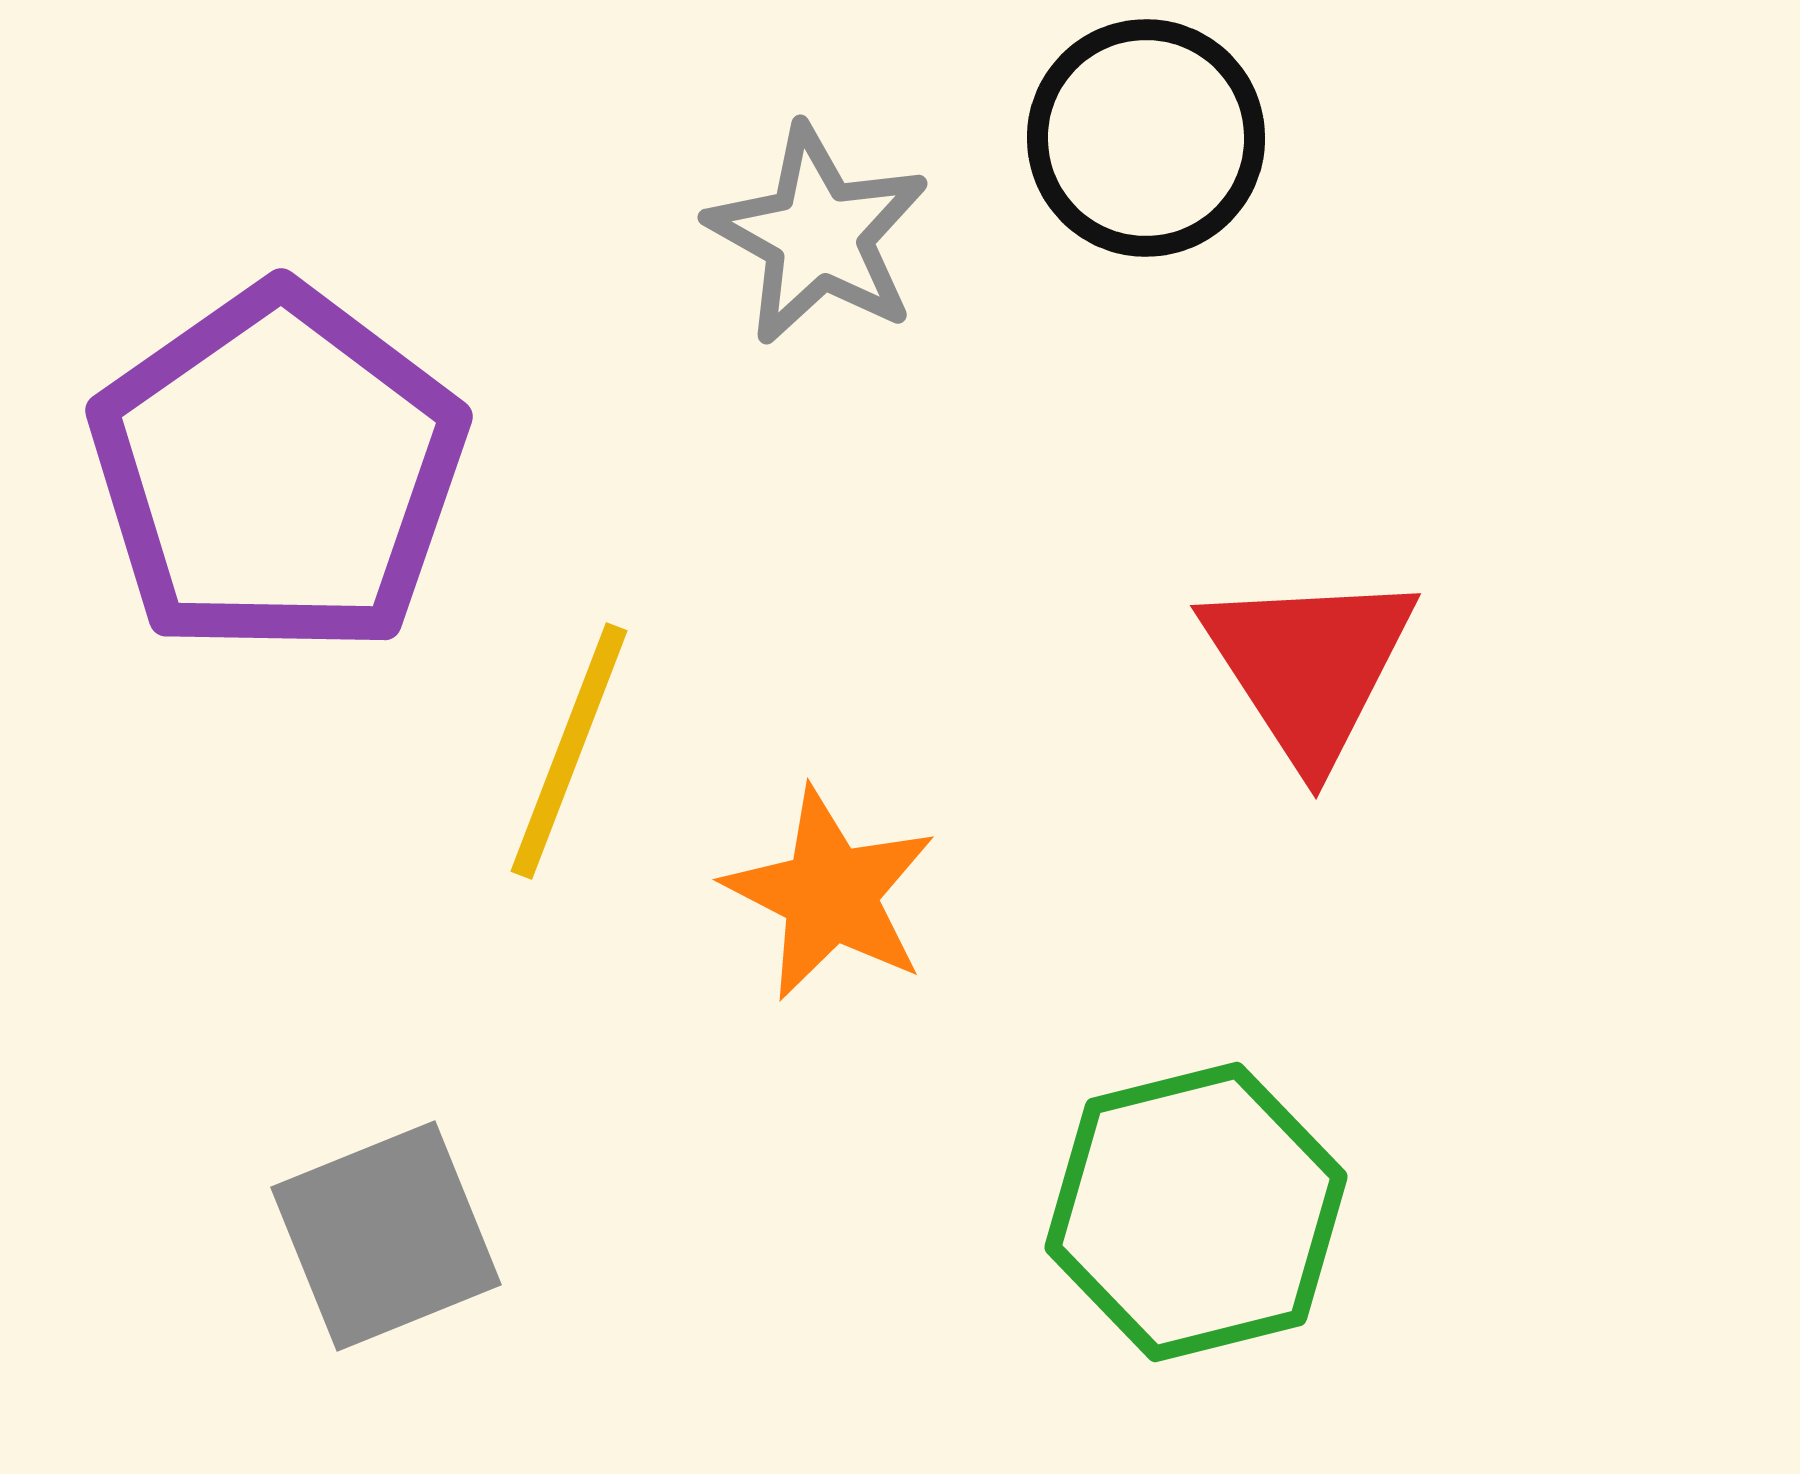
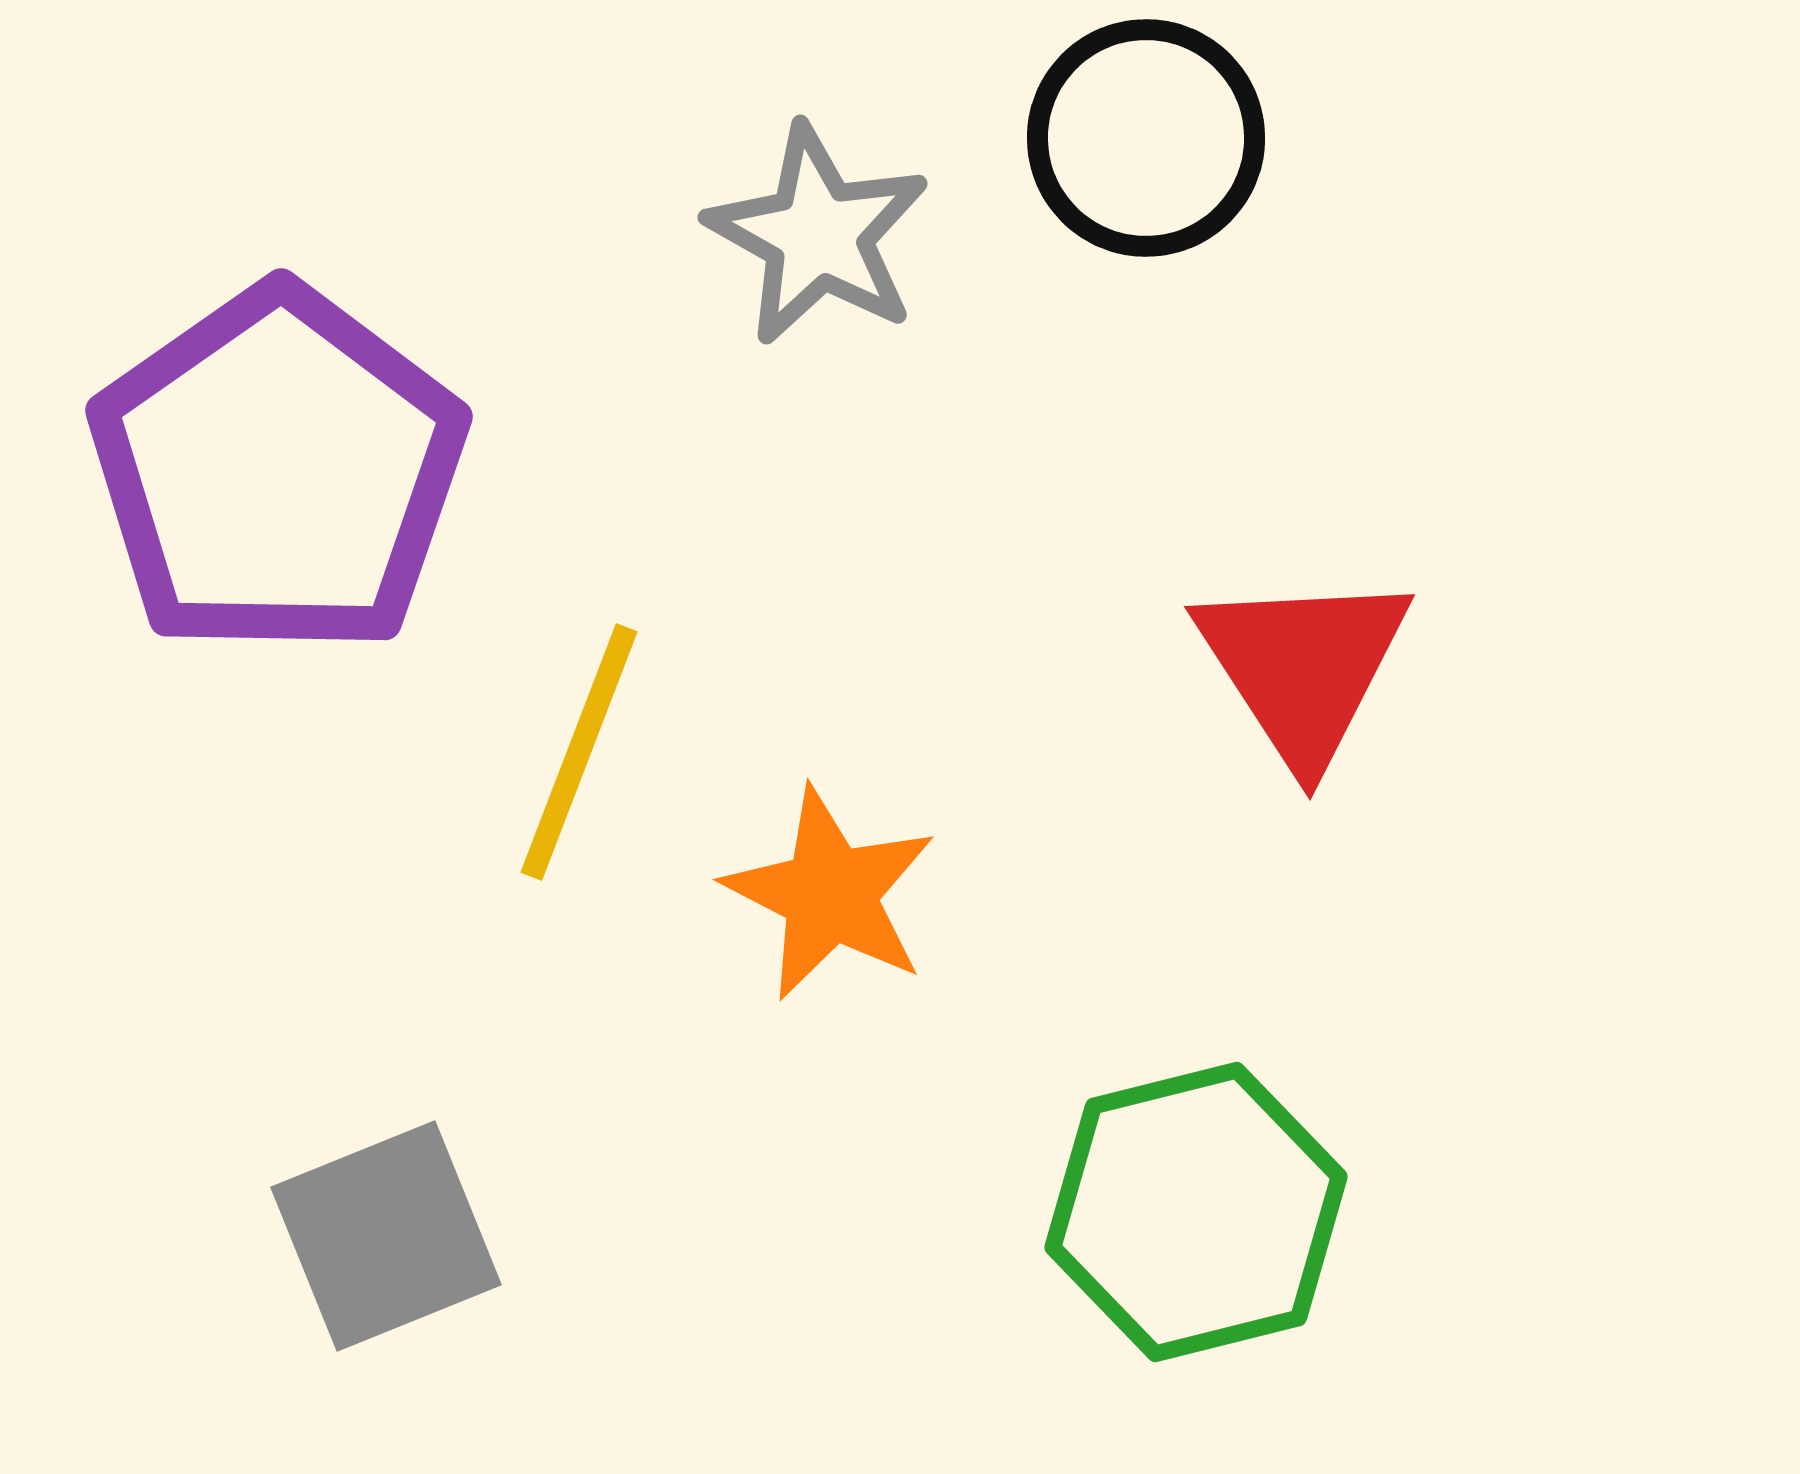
red triangle: moved 6 px left, 1 px down
yellow line: moved 10 px right, 1 px down
